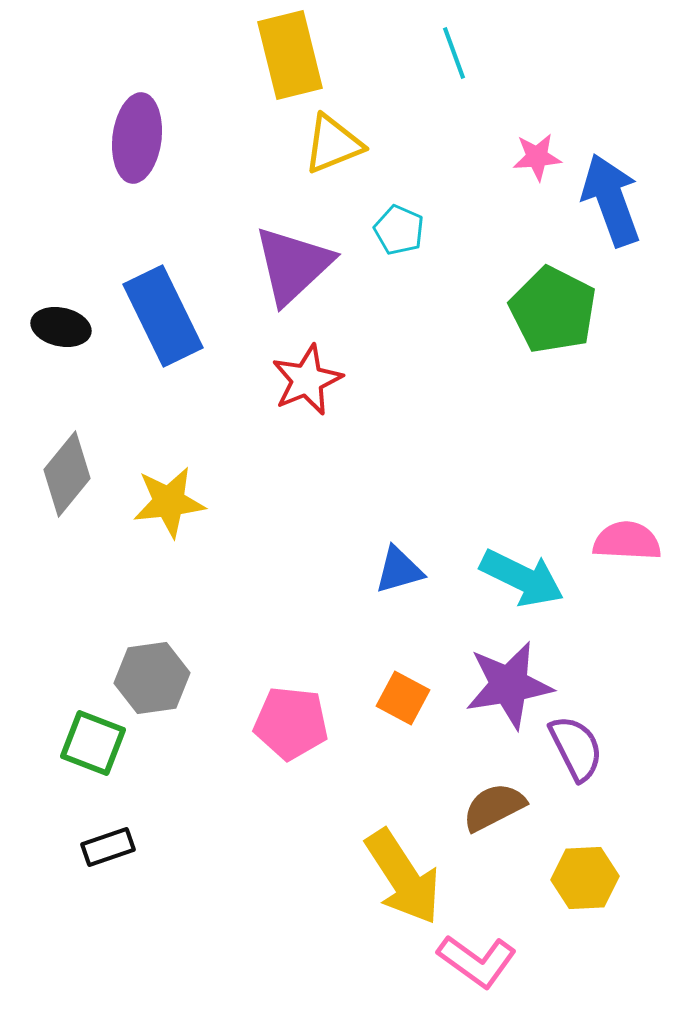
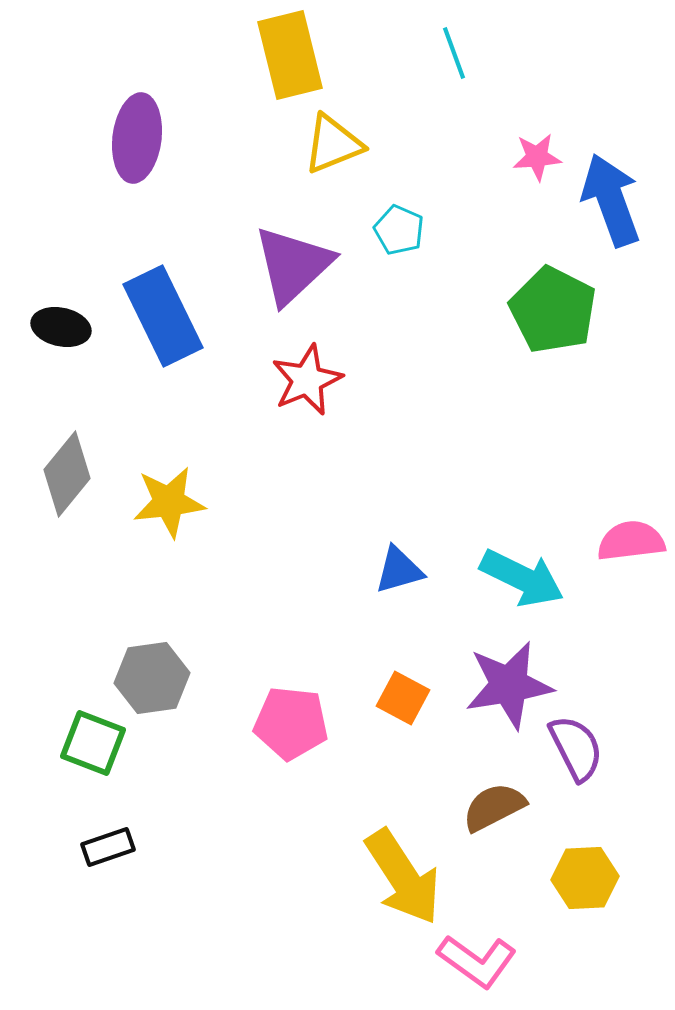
pink semicircle: moved 4 px right; rotated 10 degrees counterclockwise
